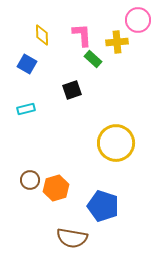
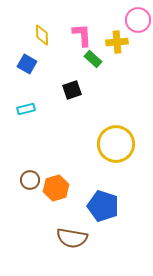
yellow circle: moved 1 px down
